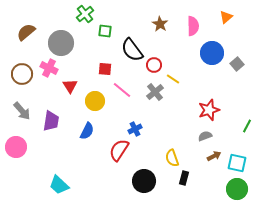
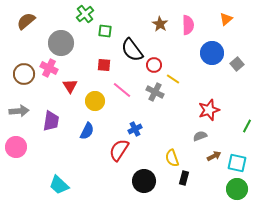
orange triangle: moved 2 px down
pink semicircle: moved 5 px left, 1 px up
brown semicircle: moved 11 px up
red square: moved 1 px left, 4 px up
brown circle: moved 2 px right
gray cross: rotated 24 degrees counterclockwise
gray arrow: moved 3 px left; rotated 54 degrees counterclockwise
gray semicircle: moved 5 px left
